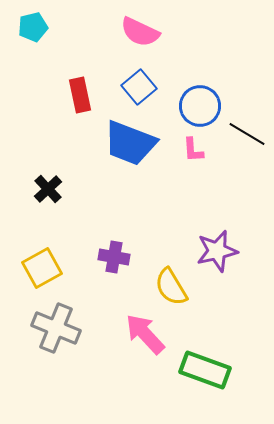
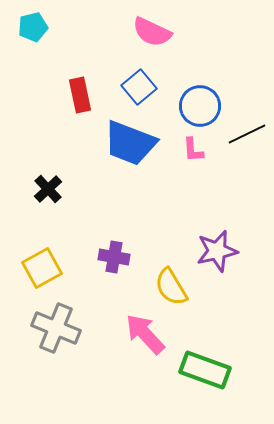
pink semicircle: moved 12 px right
black line: rotated 57 degrees counterclockwise
